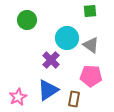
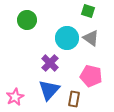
green square: moved 2 px left; rotated 24 degrees clockwise
gray triangle: moved 7 px up
purple cross: moved 1 px left, 3 px down
pink pentagon: rotated 10 degrees clockwise
blue triangle: moved 1 px right; rotated 15 degrees counterclockwise
pink star: moved 3 px left
